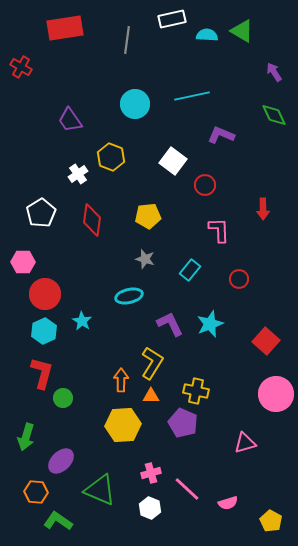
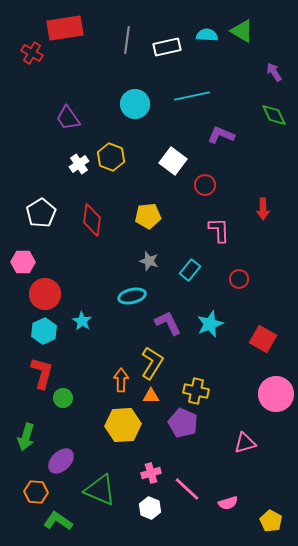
white rectangle at (172, 19): moved 5 px left, 28 px down
red cross at (21, 67): moved 11 px right, 14 px up
purple trapezoid at (70, 120): moved 2 px left, 2 px up
white cross at (78, 174): moved 1 px right, 10 px up
gray star at (145, 259): moved 4 px right, 2 px down
cyan ellipse at (129, 296): moved 3 px right
purple L-shape at (170, 324): moved 2 px left, 1 px up
red square at (266, 341): moved 3 px left, 2 px up; rotated 12 degrees counterclockwise
